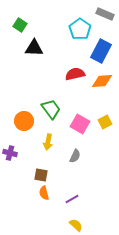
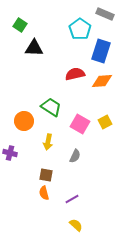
blue rectangle: rotated 10 degrees counterclockwise
green trapezoid: moved 2 px up; rotated 20 degrees counterclockwise
brown square: moved 5 px right
